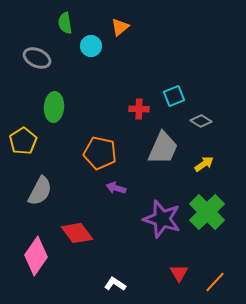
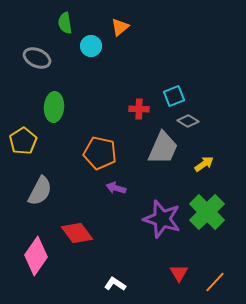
gray diamond: moved 13 px left
